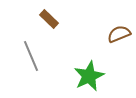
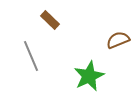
brown rectangle: moved 1 px right, 1 px down
brown semicircle: moved 1 px left, 6 px down
